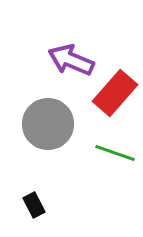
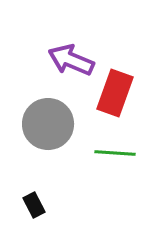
red rectangle: rotated 21 degrees counterclockwise
green line: rotated 15 degrees counterclockwise
